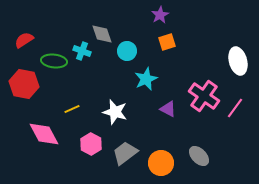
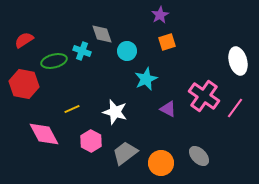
green ellipse: rotated 20 degrees counterclockwise
pink hexagon: moved 3 px up
